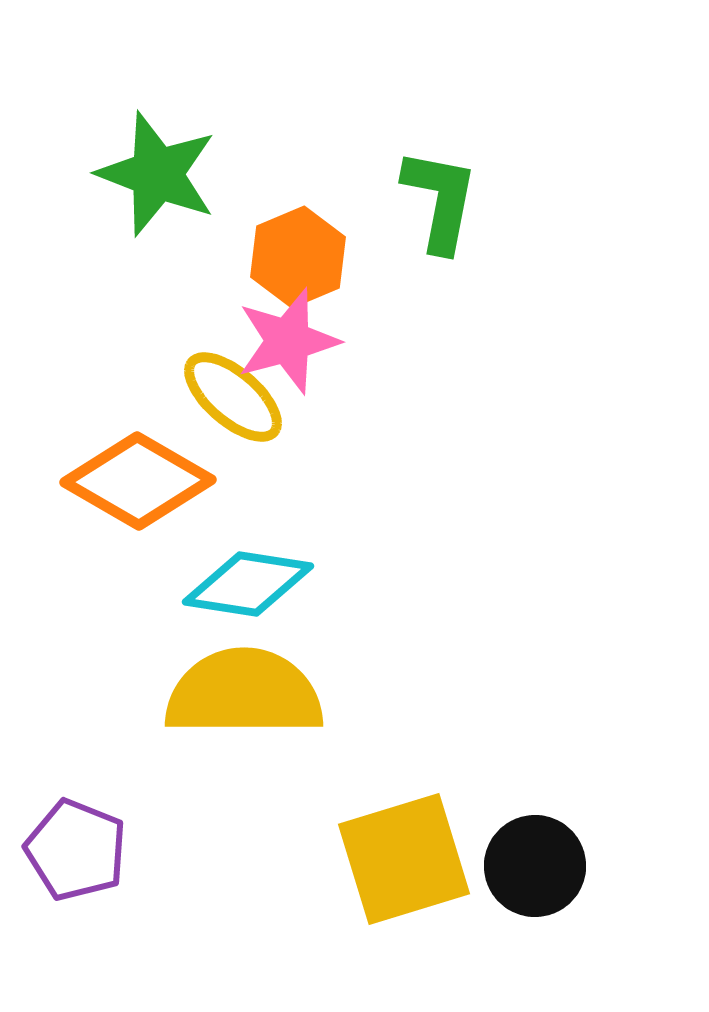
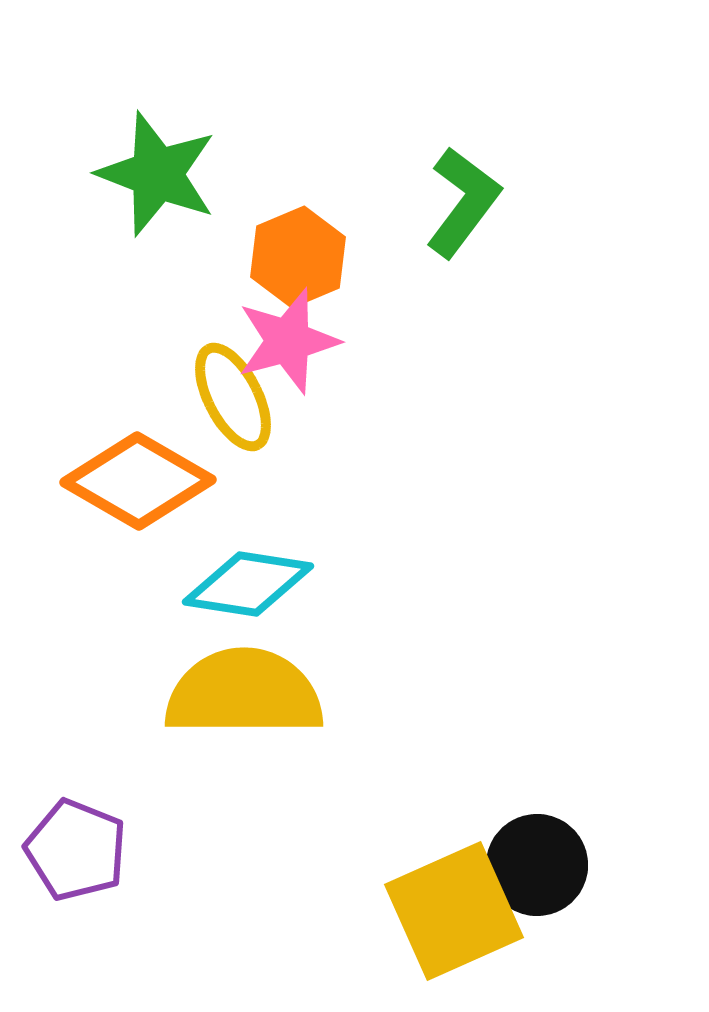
green L-shape: moved 23 px right, 2 px down; rotated 26 degrees clockwise
yellow ellipse: rotated 22 degrees clockwise
yellow square: moved 50 px right, 52 px down; rotated 7 degrees counterclockwise
black circle: moved 2 px right, 1 px up
